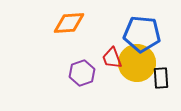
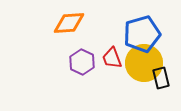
blue pentagon: rotated 21 degrees counterclockwise
yellow circle: moved 7 px right
purple hexagon: moved 11 px up; rotated 15 degrees counterclockwise
black rectangle: rotated 10 degrees counterclockwise
